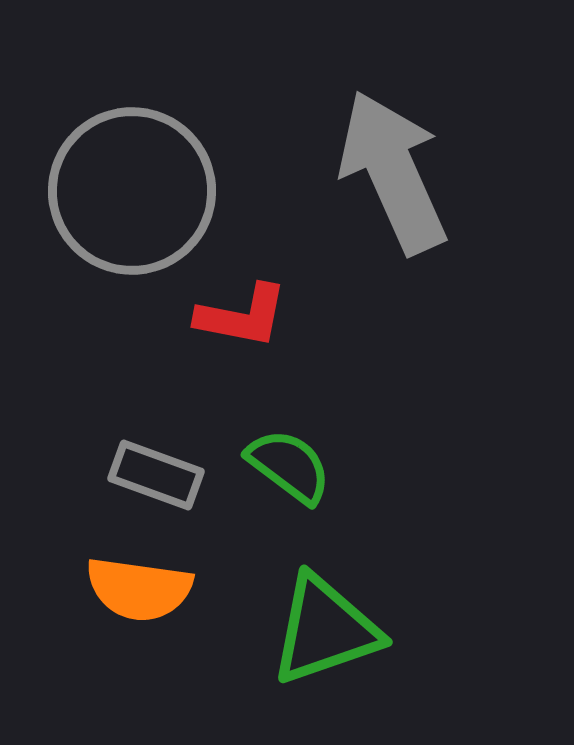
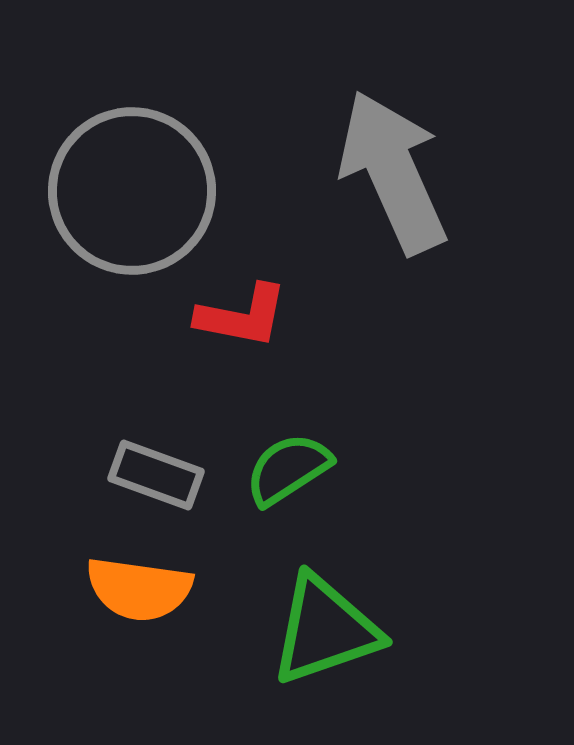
green semicircle: moved 1 px left, 3 px down; rotated 70 degrees counterclockwise
